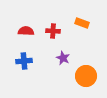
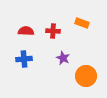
blue cross: moved 2 px up
